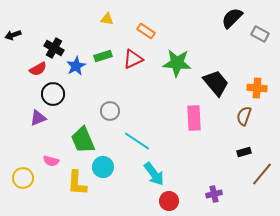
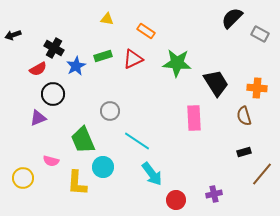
black trapezoid: rotated 8 degrees clockwise
brown semicircle: rotated 36 degrees counterclockwise
cyan arrow: moved 2 px left
red circle: moved 7 px right, 1 px up
